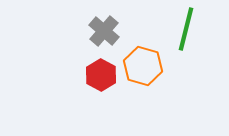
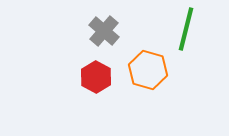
orange hexagon: moved 5 px right, 4 px down
red hexagon: moved 5 px left, 2 px down
